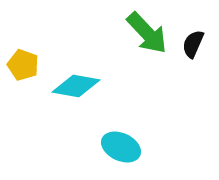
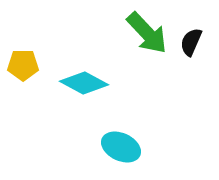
black semicircle: moved 2 px left, 2 px up
yellow pentagon: rotated 20 degrees counterclockwise
cyan diamond: moved 8 px right, 3 px up; rotated 18 degrees clockwise
